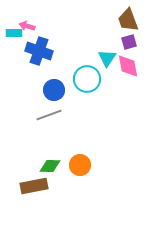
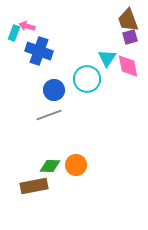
cyan rectangle: rotated 70 degrees counterclockwise
purple square: moved 1 px right, 5 px up
orange circle: moved 4 px left
